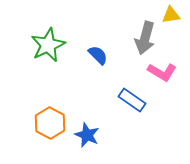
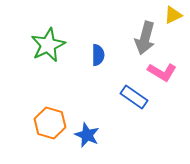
yellow triangle: moved 2 px right; rotated 18 degrees counterclockwise
blue semicircle: rotated 45 degrees clockwise
blue rectangle: moved 2 px right, 3 px up
orange hexagon: rotated 12 degrees counterclockwise
